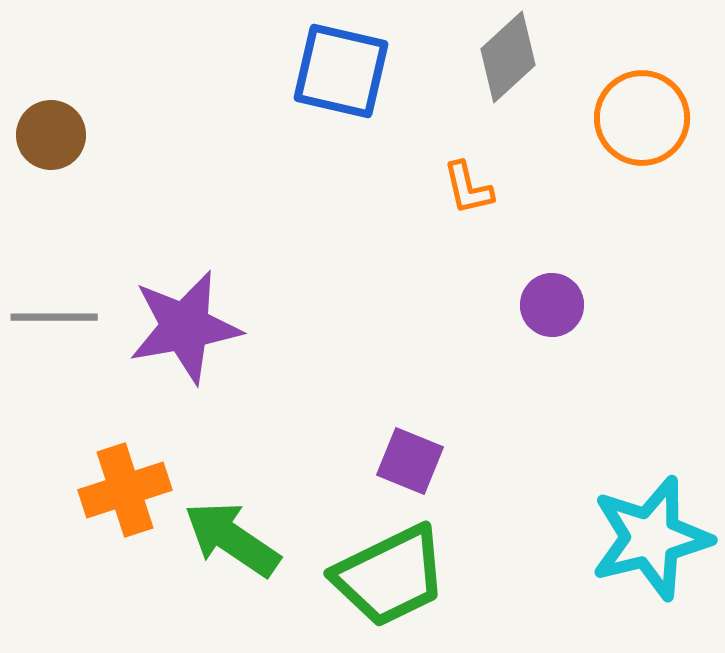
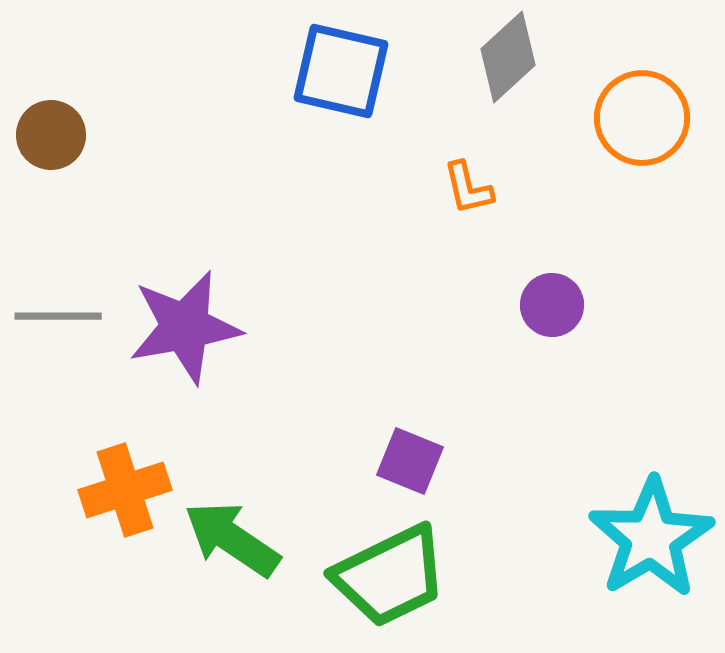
gray line: moved 4 px right, 1 px up
cyan star: rotated 17 degrees counterclockwise
